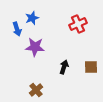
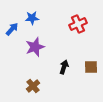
blue star: rotated 16 degrees clockwise
blue arrow: moved 5 px left; rotated 120 degrees counterclockwise
purple star: rotated 24 degrees counterclockwise
brown cross: moved 3 px left, 4 px up
